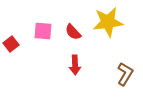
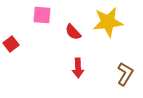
pink square: moved 1 px left, 16 px up
red arrow: moved 3 px right, 3 px down
